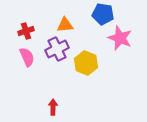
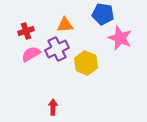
pink semicircle: moved 4 px right, 3 px up; rotated 96 degrees counterclockwise
